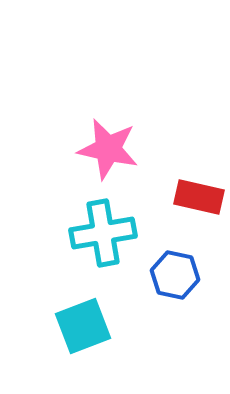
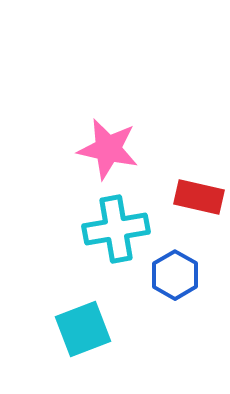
cyan cross: moved 13 px right, 4 px up
blue hexagon: rotated 18 degrees clockwise
cyan square: moved 3 px down
